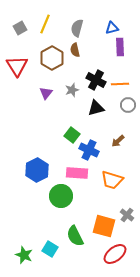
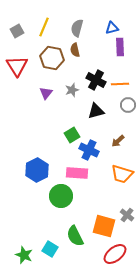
yellow line: moved 1 px left, 3 px down
gray square: moved 3 px left, 3 px down
brown hexagon: rotated 20 degrees counterclockwise
black triangle: moved 3 px down
green square: rotated 21 degrees clockwise
orange trapezoid: moved 10 px right, 6 px up
